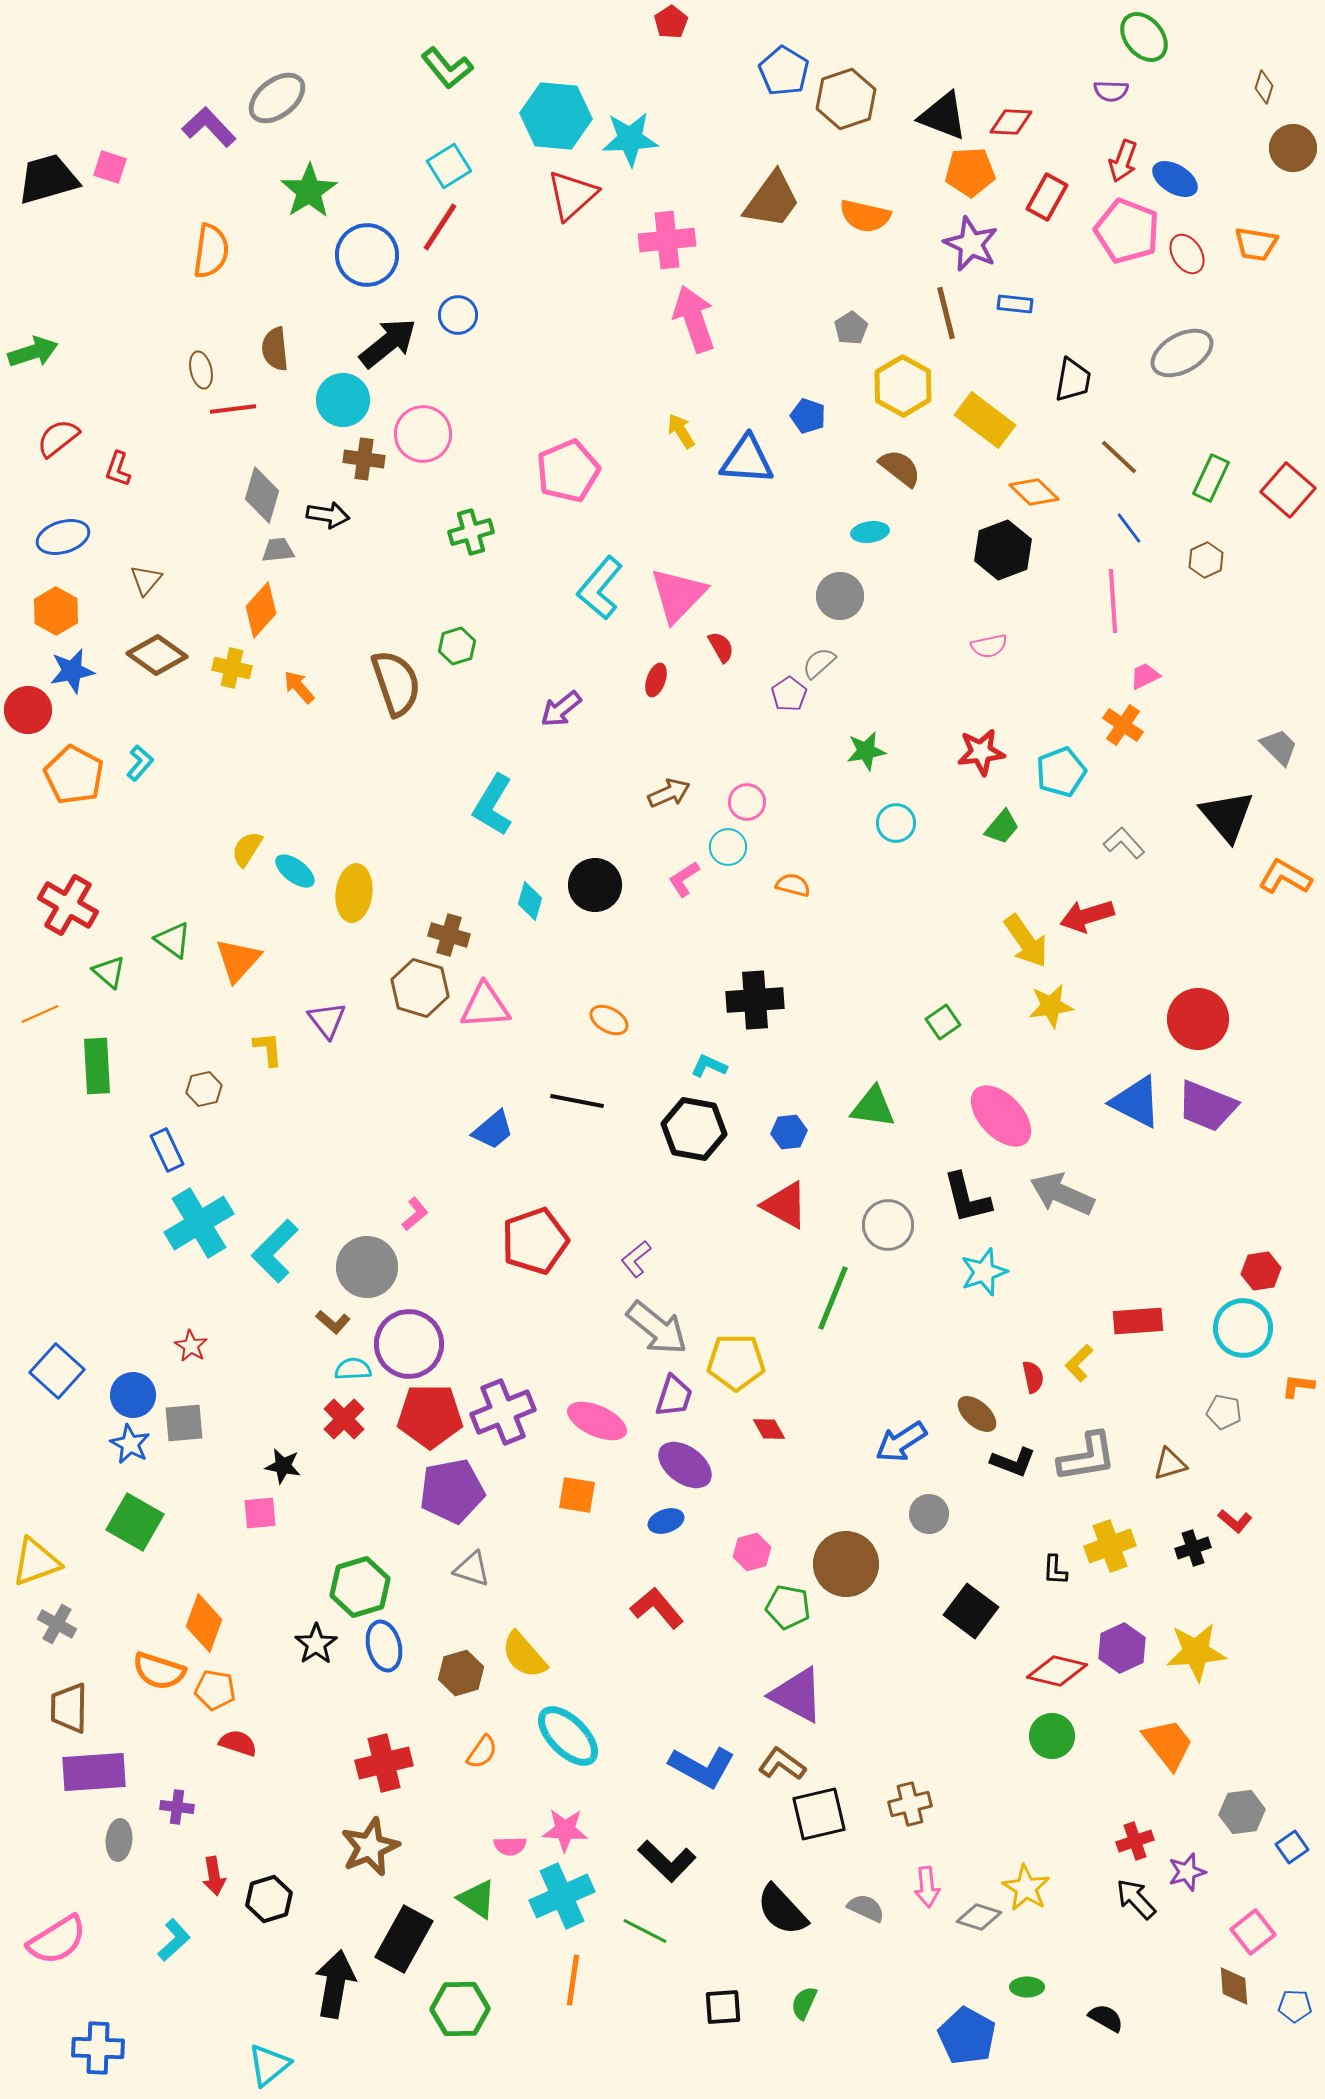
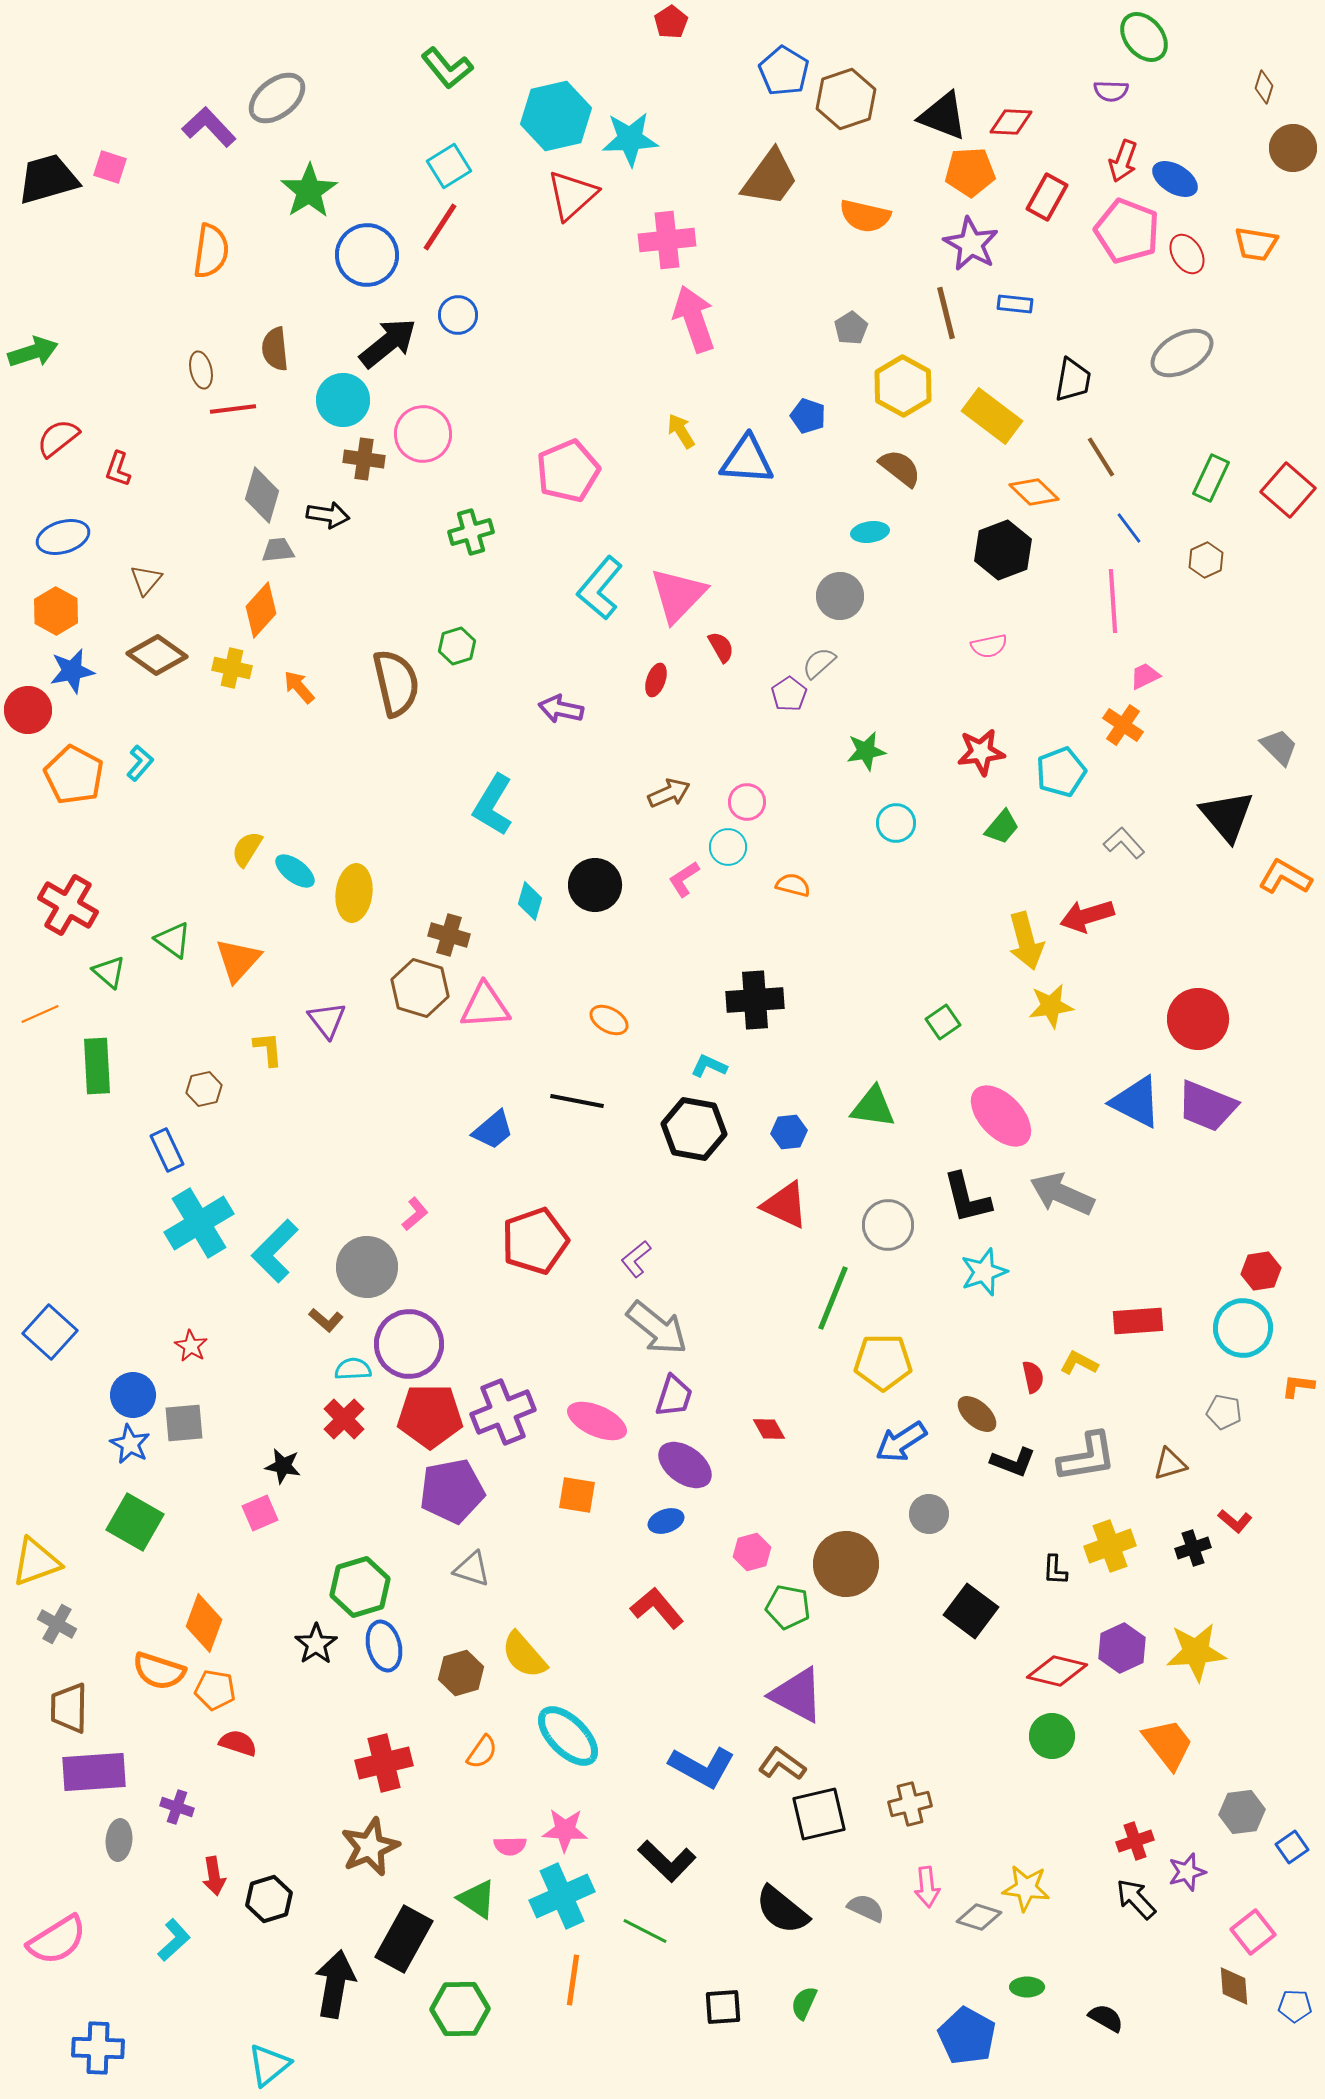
cyan hexagon at (556, 116): rotated 18 degrees counterclockwise
brown trapezoid at (772, 200): moved 2 px left, 22 px up
purple star at (971, 244): rotated 4 degrees clockwise
yellow rectangle at (985, 420): moved 7 px right, 4 px up
brown line at (1119, 457): moved 18 px left; rotated 15 degrees clockwise
brown semicircle at (396, 683): rotated 6 degrees clockwise
purple arrow at (561, 709): rotated 51 degrees clockwise
yellow arrow at (1026, 941): rotated 20 degrees clockwise
red triangle at (785, 1205): rotated 4 degrees counterclockwise
brown L-shape at (333, 1322): moved 7 px left, 2 px up
yellow pentagon at (736, 1362): moved 147 px right
yellow L-shape at (1079, 1363): rotated 72 degrees clockwise
blue square at (57, 1371): moved 7 px left, 39 px up
pink square at (260, 1513): rotated 18 degrees counterclockwise
purple cross at (177, 1807): rotated 12 degrees clockwise
yellow star at (1026, 1888): rotated 24 degrees counterclockwise
black semicircle at (782, 1910): rotated 8 degrees counterclockwise
